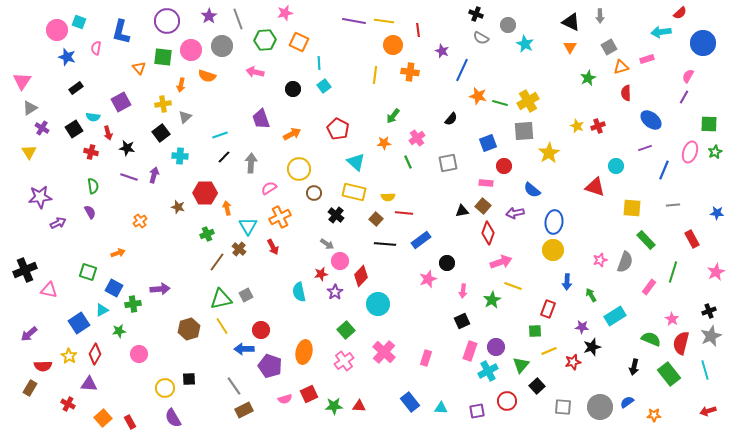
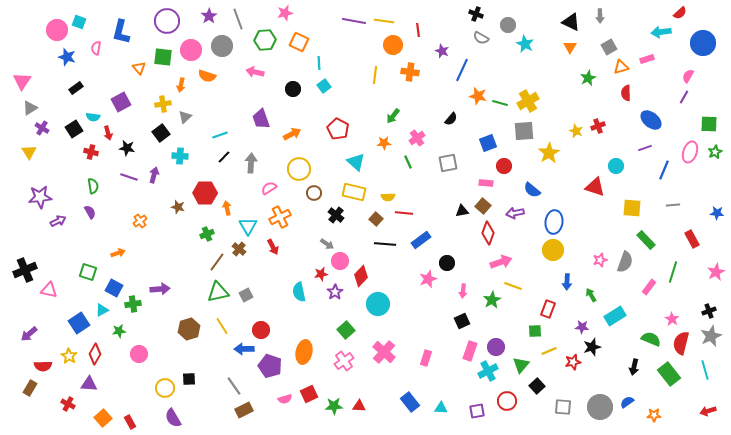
yellow star at (577, 126): moved 1 px left, 5 px down
purple arrow at (58, 223): moved 2 px up
green triangle at (221, 299): moved 3 px left, 7 px up
